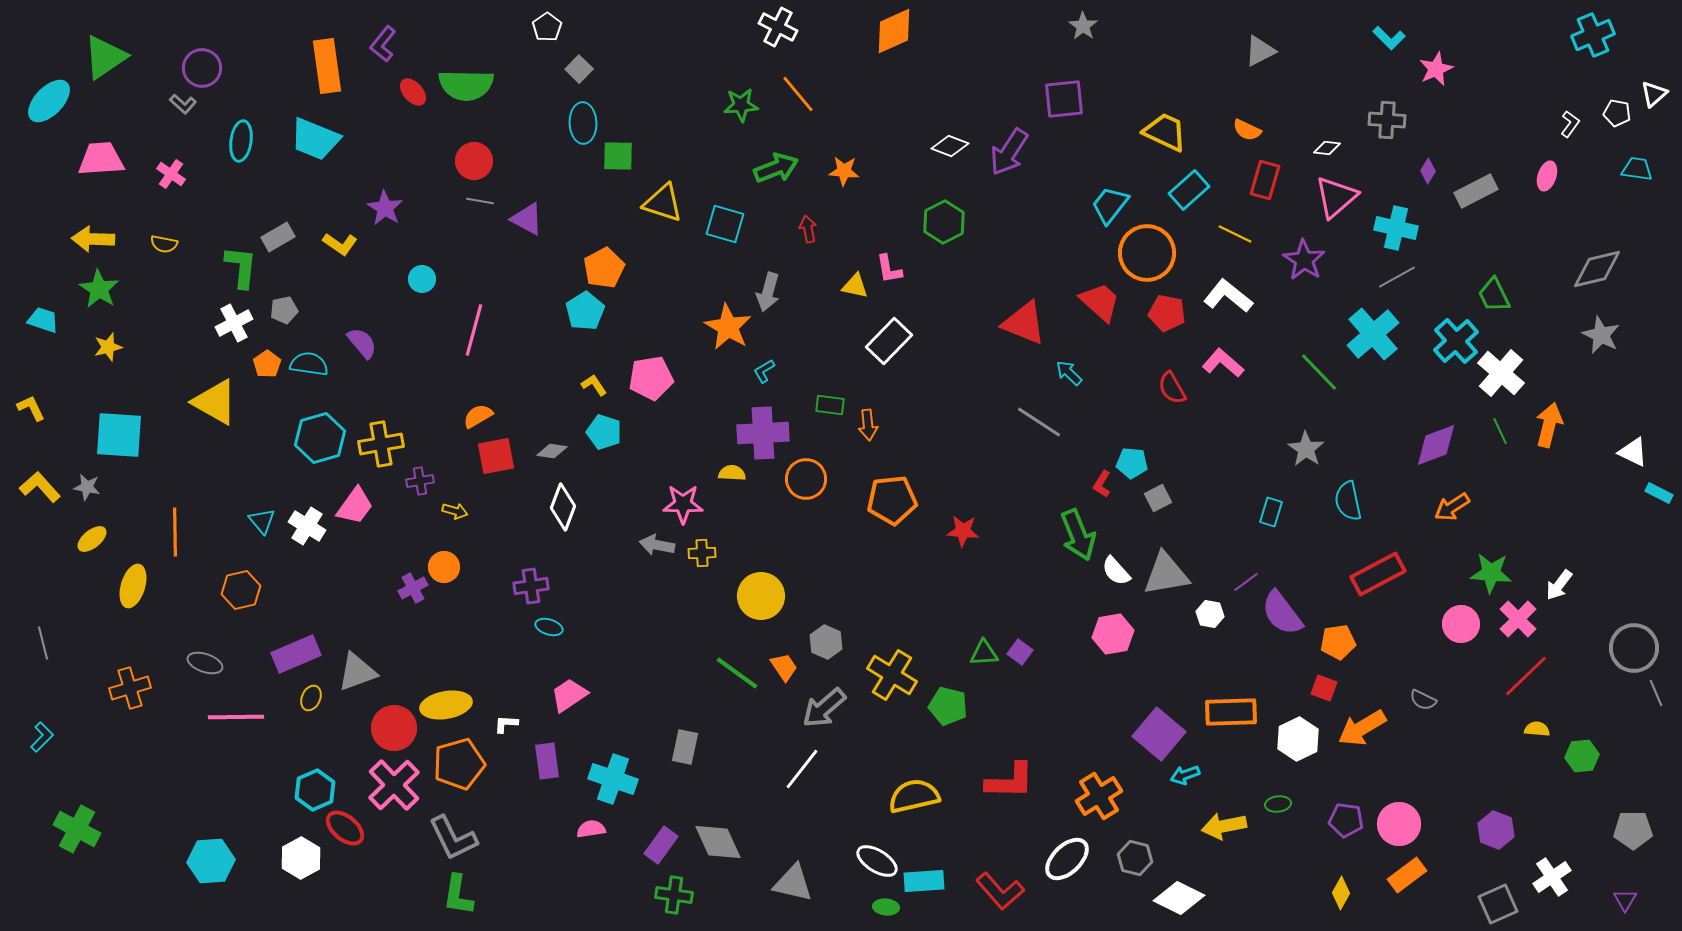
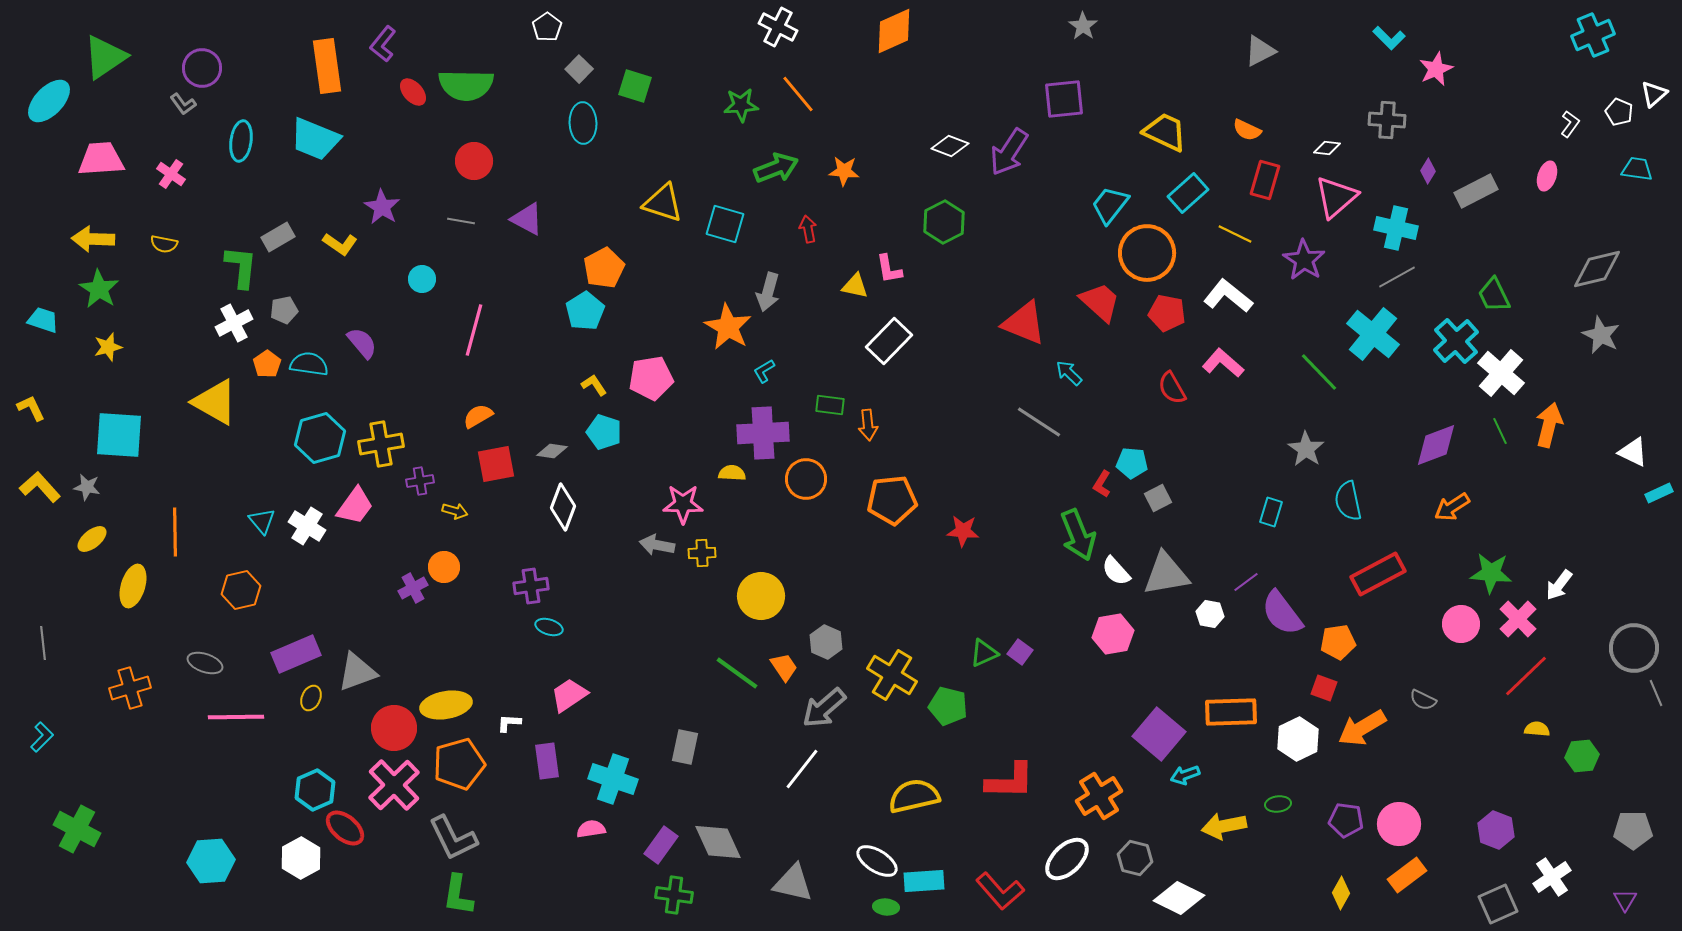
gray L-shape at (183, 104): rotated 12 degrees clockwise
white pentagon at (1617, 113): moved 2 px right, 1 px up; rotated 12 degrees clockwise
green square at (618, 156): moved 17 px right, 70 px up; rotated 16 degrees clockwise
cyan rectangle at (1189, 190): moved 1 px left, 3 px down
gray line at (480, 201): moved 19 px left, 20 px down
purple star at (385, 208): moved 3 px left, 1 px up
cyan cross at (1373, 334): rotated 10 degrees counterclockwise
red square at (496, 456): moved 8 px down
cyan rectangle at (1659, 493): rotated 52 degrees counterclockwise
gray line at (43, 643): rotated 8 degrees clockwise
green triangle at (984, 653): rotated 20 degrees counterclockwise
white L-shape at (506, 724): moved 3 px right, 1 px up
